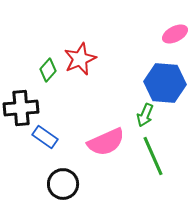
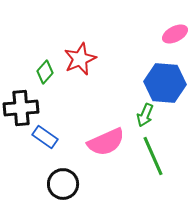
green diamond: moved 3 px left, 2 px down
